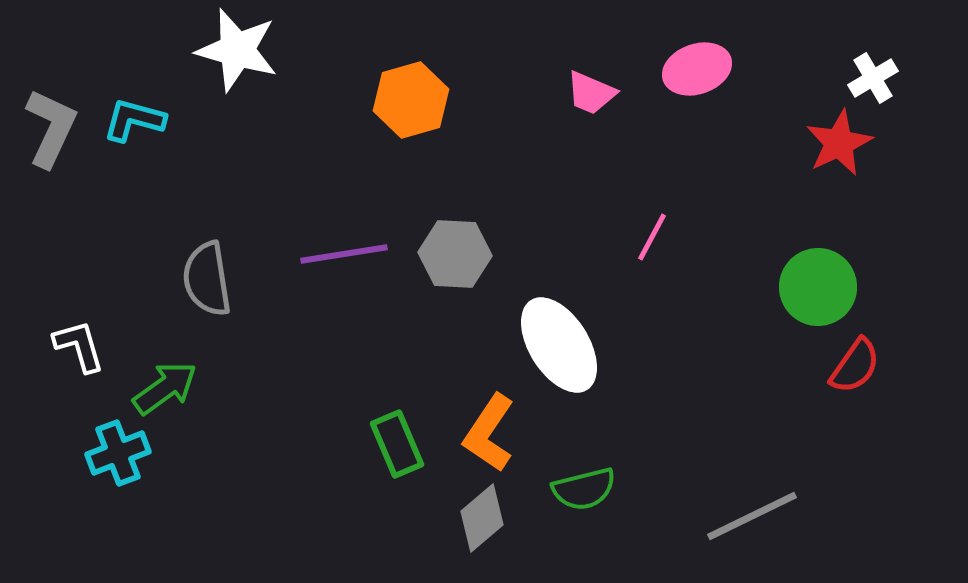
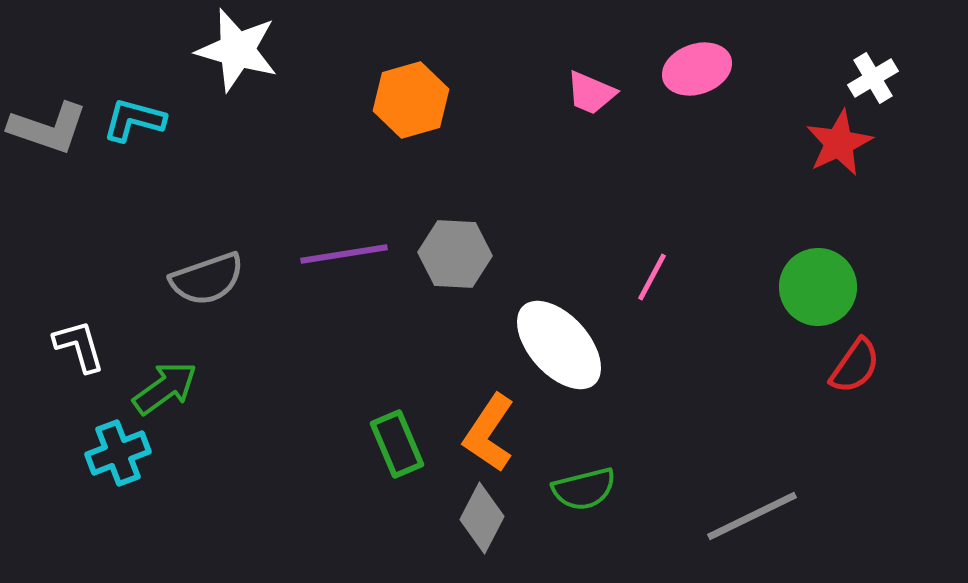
gray L-shape: moved 3 px left; rotated 84 degrees clockwise
pink line: moved 40 px down
gray semicircle: rotated 100 degrees counterclockwise
white ellipse: rotated 10 degrees counterclockwise
gray diamond: rotated 22 degrees counterclockwise
